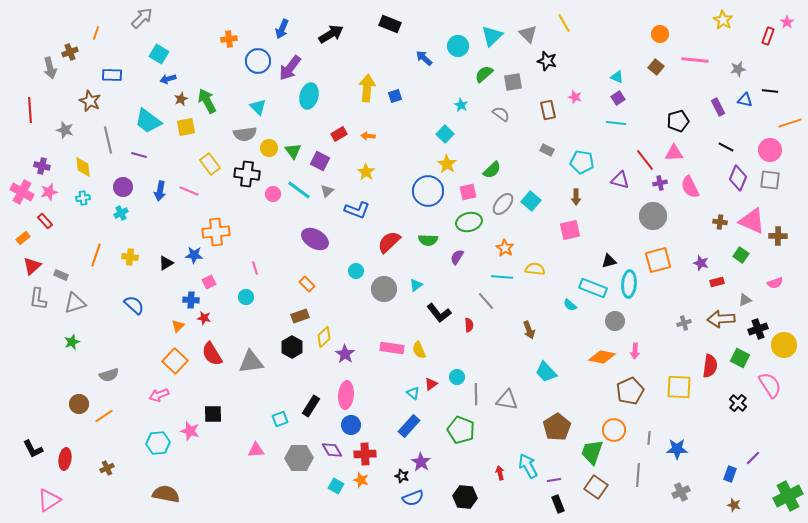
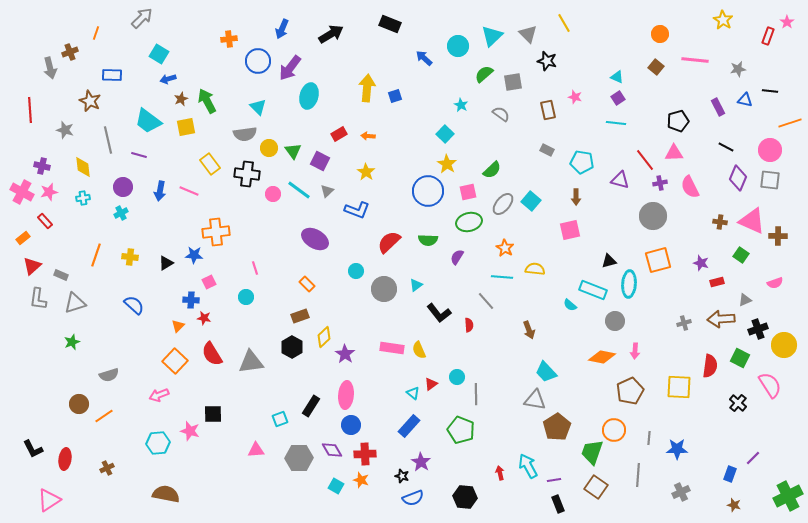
cyan rectangle at (593, 288): moved 2 px down
gray triangle at (507, 400): moved 28 px right
